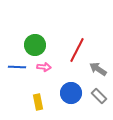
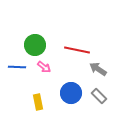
red line: rotated 75 degrees clockwise
pink arrow: rotated 32 degrees clockwise
